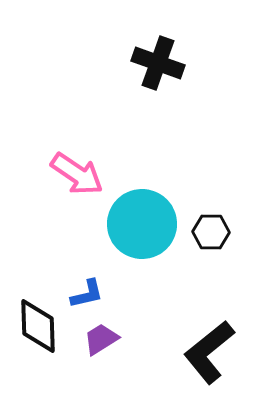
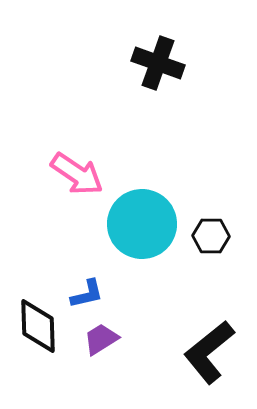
black hexagon: moved 4 px down
